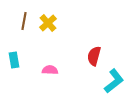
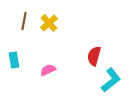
yellow cross: moved 1 px right
pink semicircle: moved 2 px left; rotated 28 degrees counterclockwise
cyan L-shape: moved 3 px left, 1 px up
